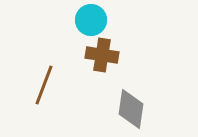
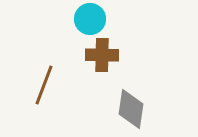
cyan circle: moved 1 px left, 1 px up
brown cross: rotated 8 degrees counterclockwise
